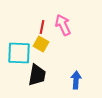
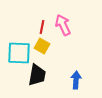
yellow square: moved 1 px right, 2 px down
